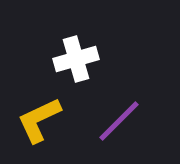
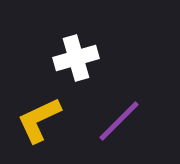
white cross: moved 1 px up
